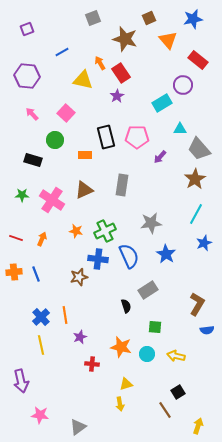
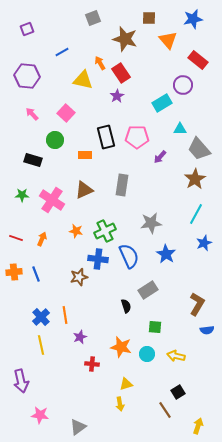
brown square at (149, 18): rotated 24 degrees clockwise
